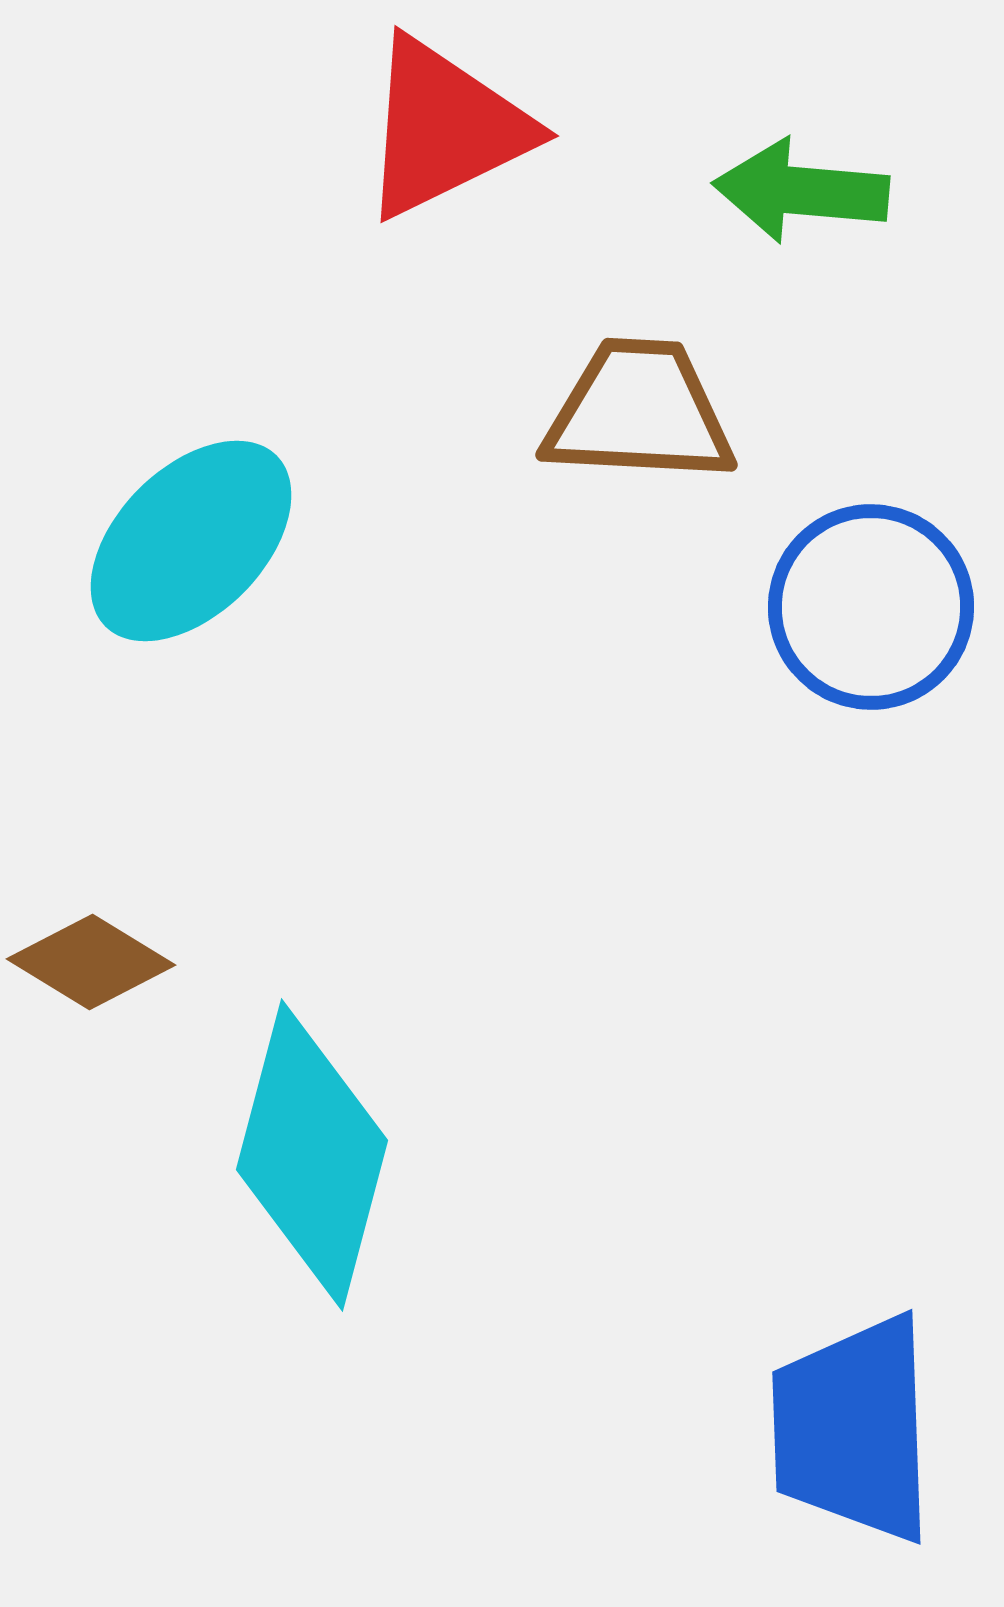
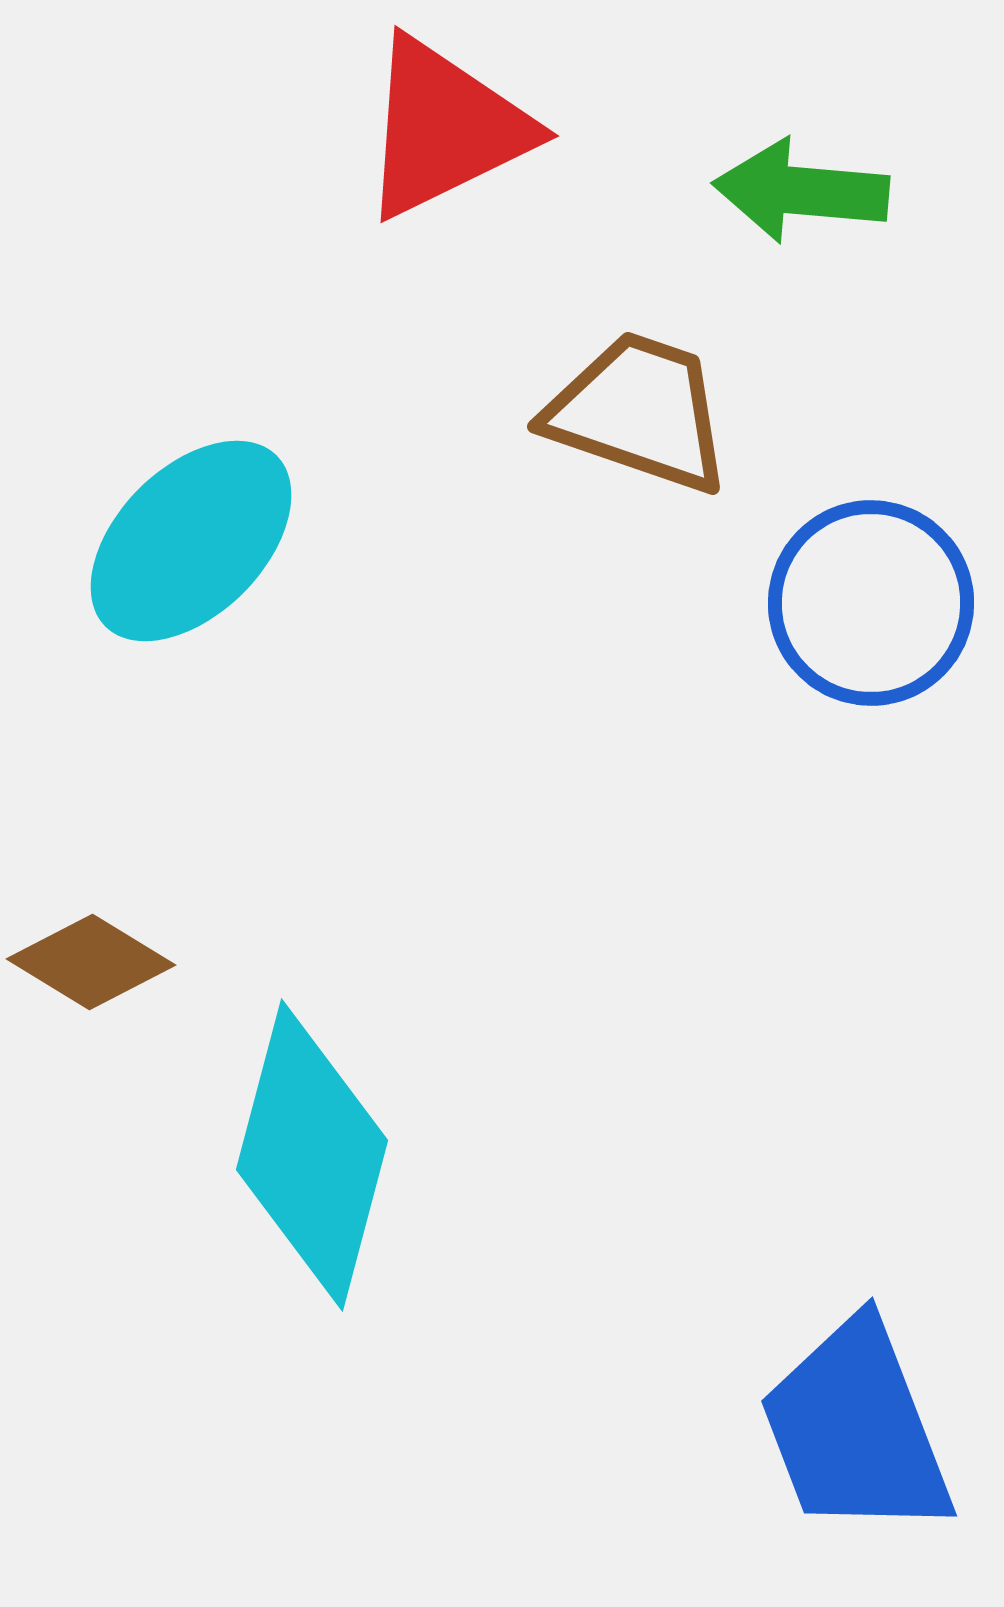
brown trapezoid: rotated 16 degrees clockwise
blue circle: moved 4 px up
blue trapezoid: moved 3 px right; rotated 19 degrees counterclockwise
